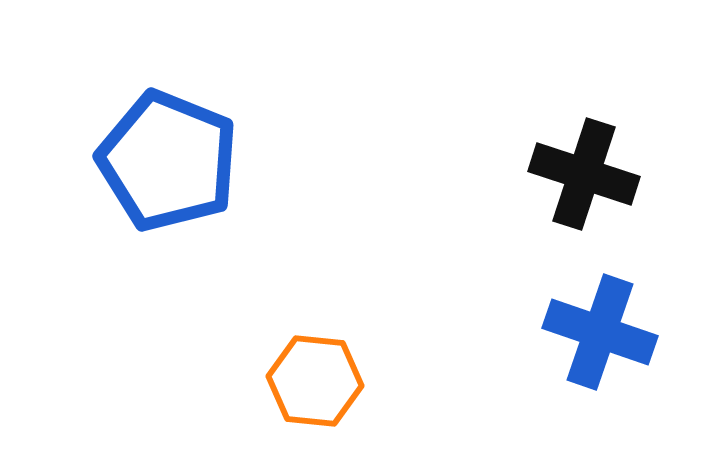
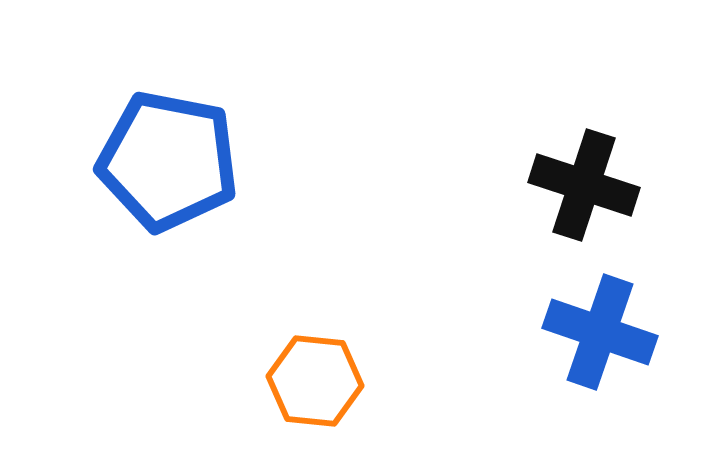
blue pentagon: rotated 11 degrees counterclockwise
black cross: moved 11 px down
